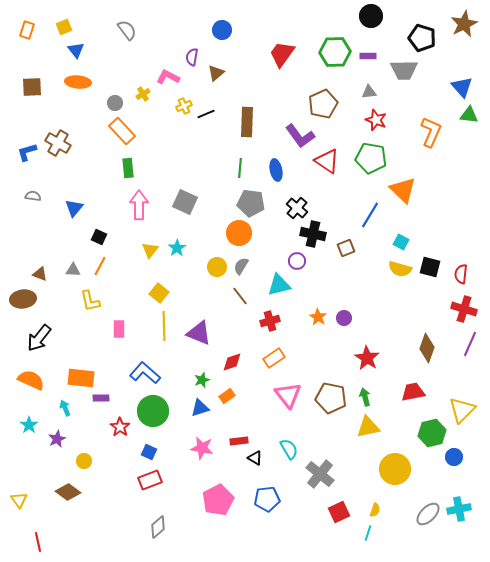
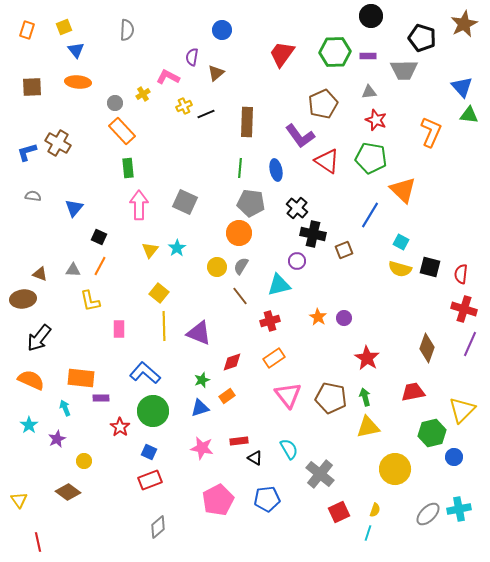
gray semicircle at (127, 30): rotated 40 degrees clockwise
brown square at (346, 248): moved 2 px left, 2 px down
